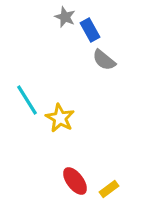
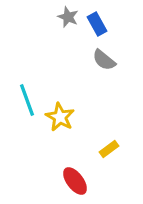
gray star: moved 3 px right
blue rectangle: moved 7 px right, 6 px up
cyan line: rotated 12 degrees clockwise
yellow star: moved 1 px up
yellow rectangle: moved 40 px up
